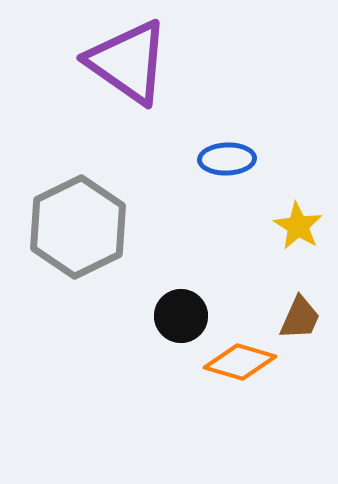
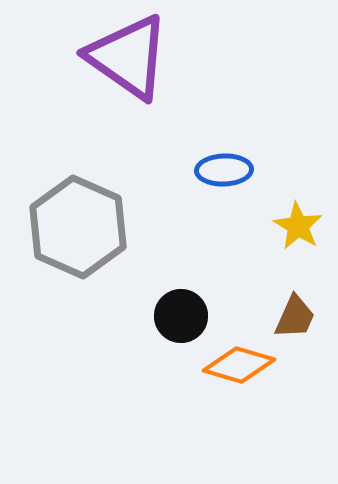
purple triangle: moved 5 px up
blue ellipse: moved 3 px left, 11 px down
gray hexagon: rotated 10 degrees counterclockwise
brown trapezoid: moved 5 px left, 1 px up
orange diamond: moved 1 px left, 3 px down
